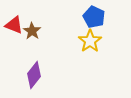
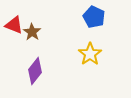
brown star: moved 1 px down
yellow star: moved 13 px down
purple diamond: moved 1 px right, 4 px up
